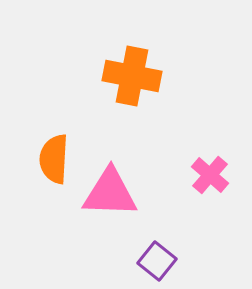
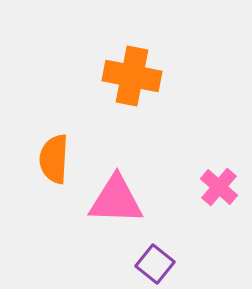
pink cross: moved 9 px right, 12 px down
pink triangle: moved 6 px right, 7 px down
purple square: moved 2 px left, 3 px down
